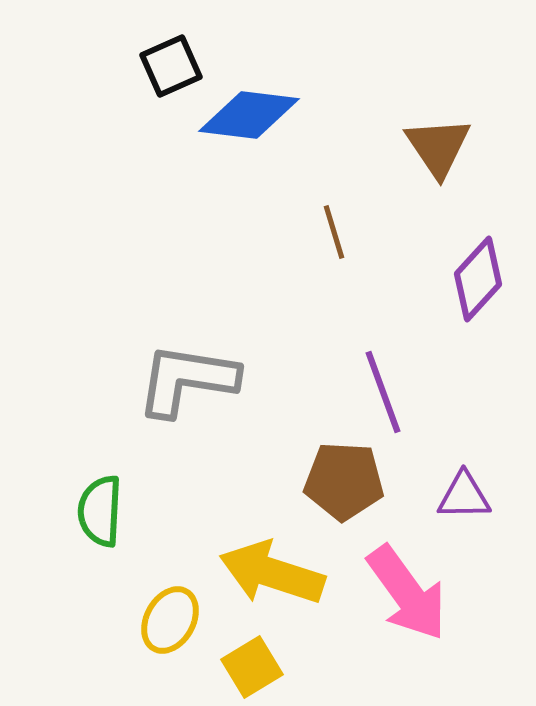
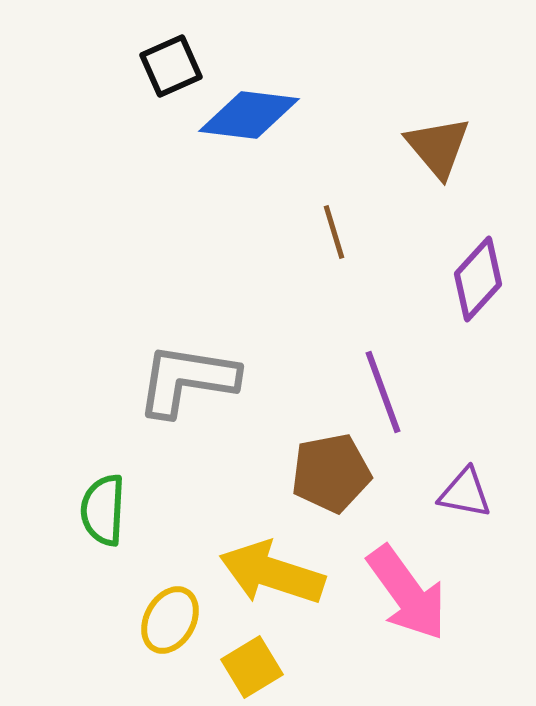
brown triangle: rotated 6 degrees counterclockwise
brown pentagon: moved 13 px left, 8 px up; rotated 14 degrees counterclockwise
purple triangle: moved 1 px right, 3 px up; rotated 12 degrees clockwise
green semicircle: moved 3 px right, 1 px up
